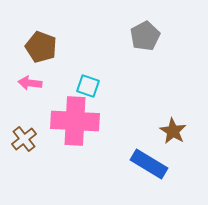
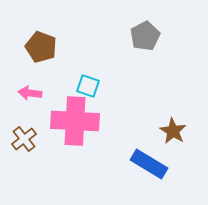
pink arrow: moved 10 px down
